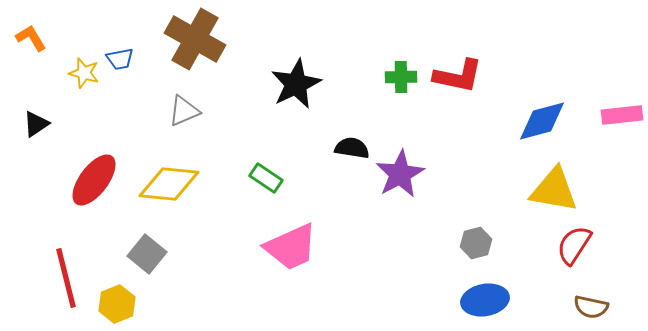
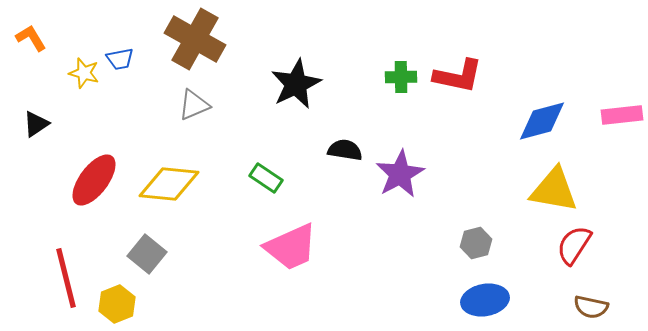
gray triangle: moved 10 px right, 6 px up
black semicircle: moved 7 px left, 2 px down
